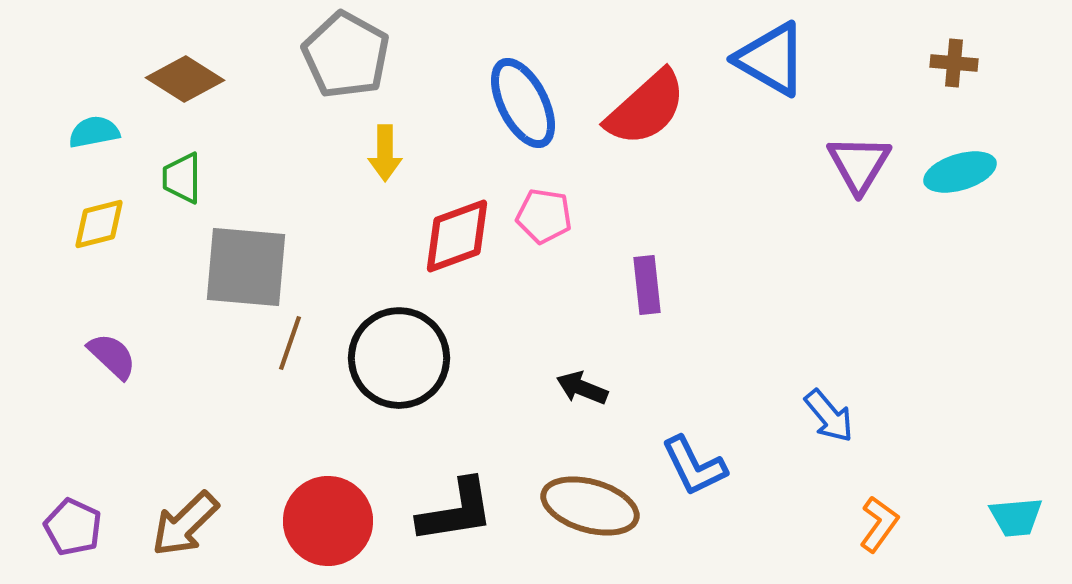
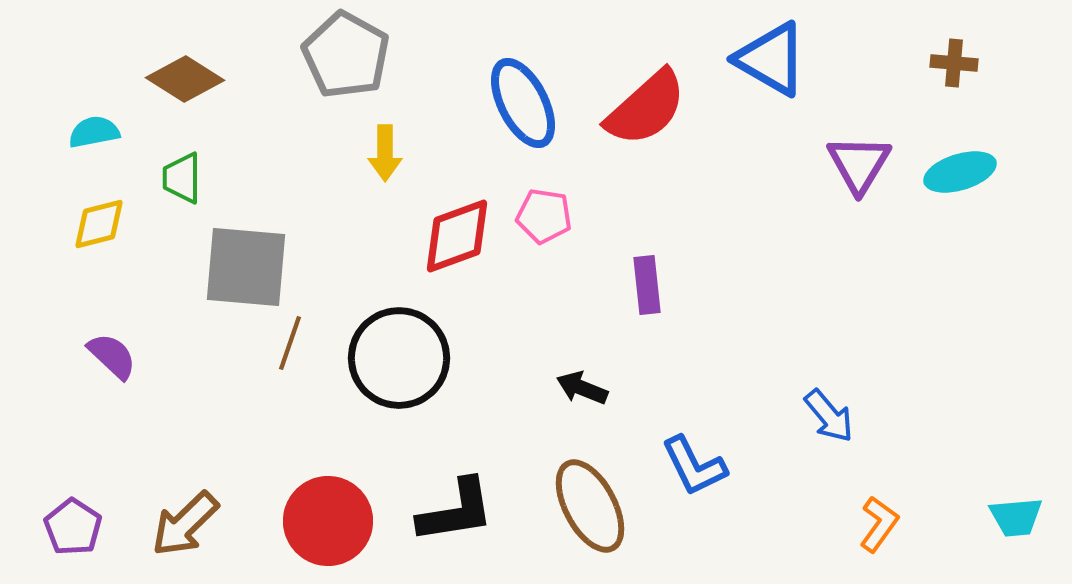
brown ellipse: rotated 46 degrees clockwise
purple pentagon: rotated 8 degrees clockwise
